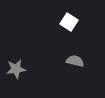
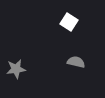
gray semicircle: moved 1 px right, 1 px down
